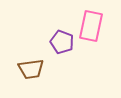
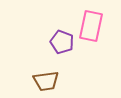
brown trapezoid: moved 15 px right, 12 px down
